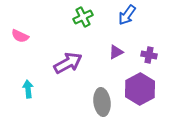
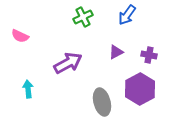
gray ellipse: rotated 8 degrees counterclockwise
